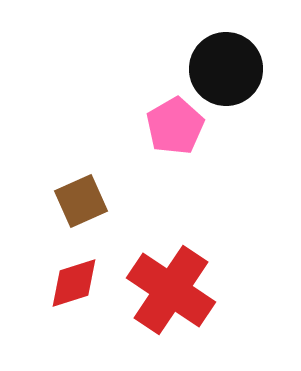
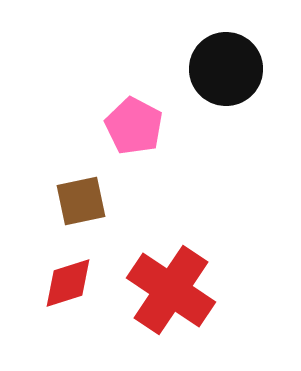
pink pentagon: moved 41 px left; rotated 14 degrees counterclockwise
brown square: rotated 12 degrees clockwise
red diamond: moved 6 px left
